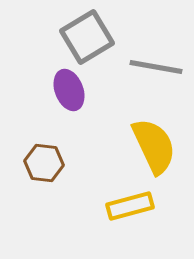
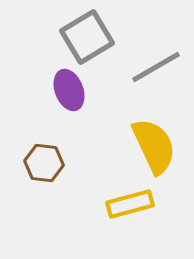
gray line: rotated 40 degrees counterclockwise
yellow rectangle: moved 2 px up
